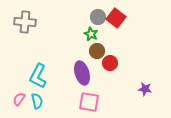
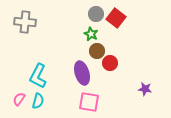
gray circle: moved 2 px left, 3 px up
cyan semicircle: moved 1 px right; rotated 28 degrees clockwise
